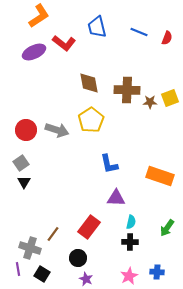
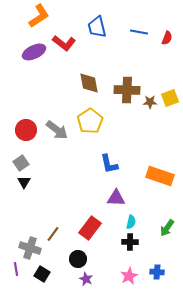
blue line: rotated 12 degrees counterclockwise
yellow pentagon: moved 1 px left, 1 px down
gray arrow: rotated 20 degrees clockwise
red rectangle: moved 1 px right, 1 px down
black circle: moved 1 px down
purple line: moved 2 px left
